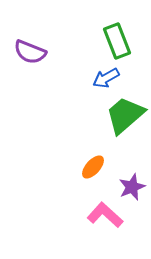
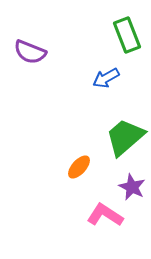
green rectangle: moved 10 px right, 6 px up
green trapezoid: moved 22 px down
orange ellipse: moved 14 px left
purple star: rotated 24 degrees counterclockwise
pink L-shape: rotated 9 degrees counterclockwise
